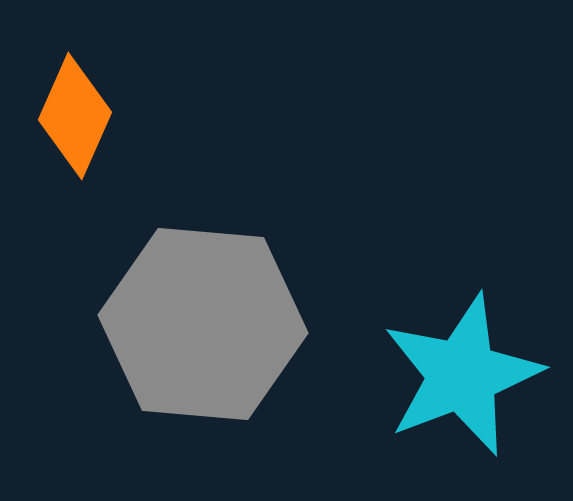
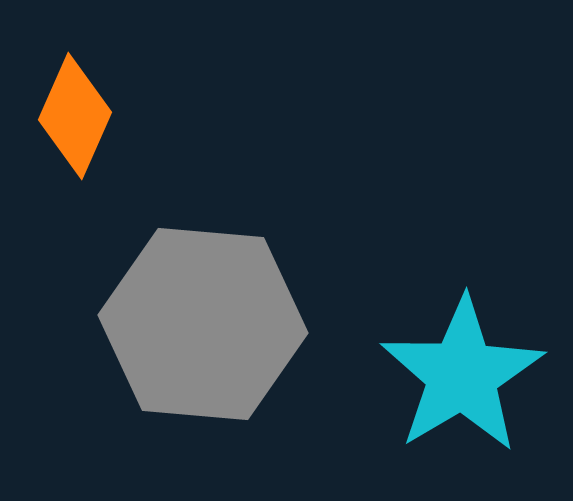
cyan star: rotated 10 degrees counterclockwise
